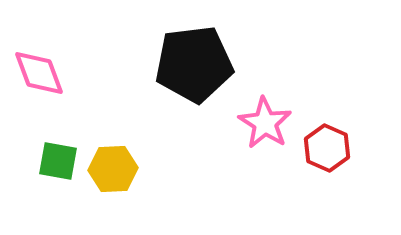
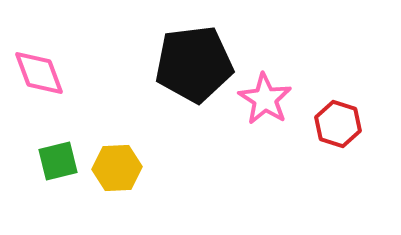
pink star: moved 24 px up
red hexagon: moved 11 px right, 24 px up; rotated 6 degrees counterclockwise
green square: rotated 24 degrees counterclockwise
yellow hexagon: moved 4 px right, 1 px up
